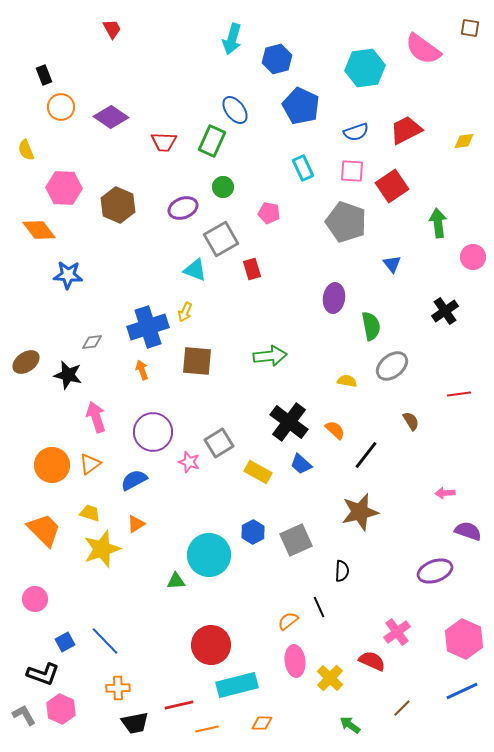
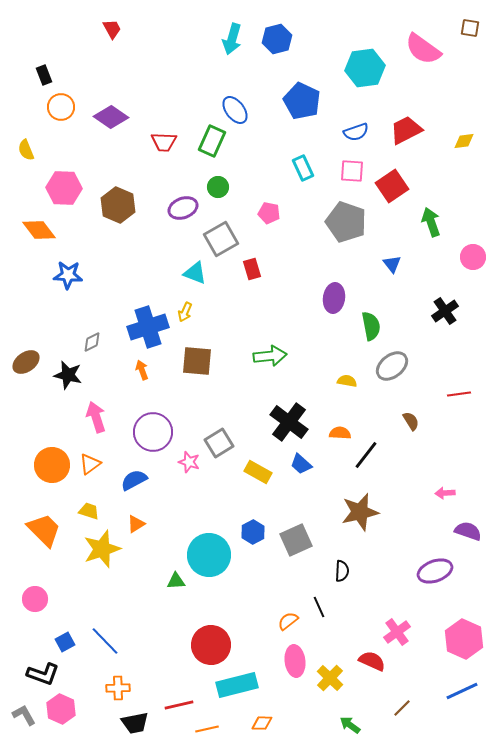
blue hexagon at (277, 59): moved 20 px up
blue pentagon at (301, 106): moved 1 px right, 5 px up
green circle at (223, 187): moved 5 px left
green arrow at (438, 223): moved 7 px left, 1 px up; rotated 12 degrees counterclockwise
cyan triangle at (195, 270): moved 3 px down
gray diamond at (92, 342): rotated 20 degrees counterclockwise
orange semicircle at (335, 430): moved 5 px right, 3 px down; rotated 40 degrees counterclockwise
yellow trapezoid at (90, 513): moved 1 px left, 2 px up
